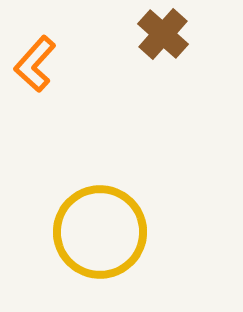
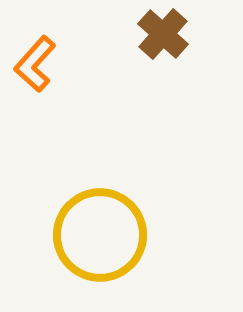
yellow circle: moved 3 px down
